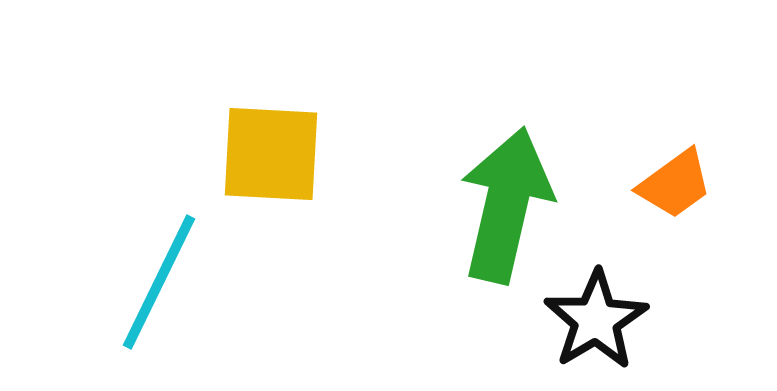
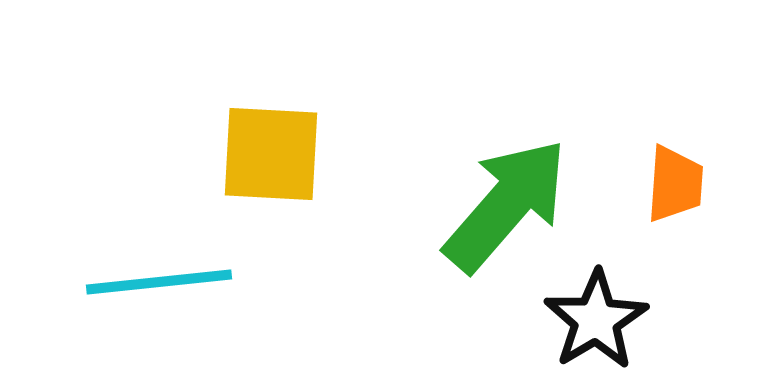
orange trapezoid: rotated 50 degrees counterclockwise
green arrow: rotated 28 degrees clockwise
cyan line: rotated 58 degrees clockwise
